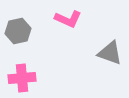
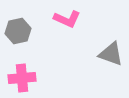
pink L-shape: moved 1 px left
gray triangle: moved 1 px right, 1 px down
